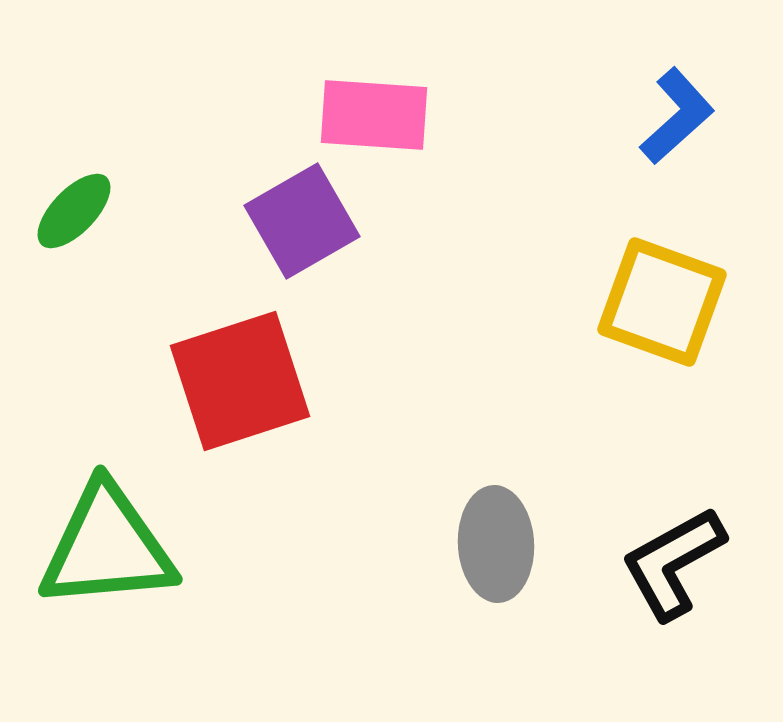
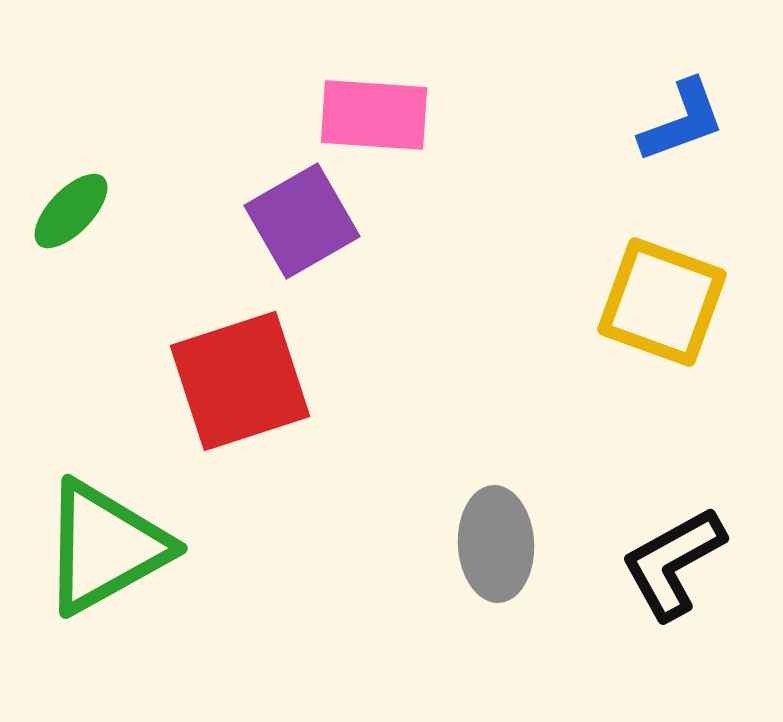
blue L-shape: moved 5 px right, 5 px down; rotated 22 degrees clockwise
green ellipse: moved 3 px left
green triangle: moved 2 px left; rotated 24 degrees counterclockwise
